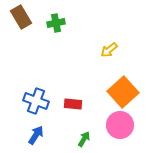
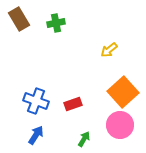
brown rectangle: moved 2 px left, 2 px down
red rectangle: rotated 24 degrees counterclockwise
